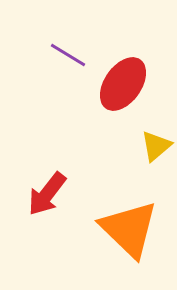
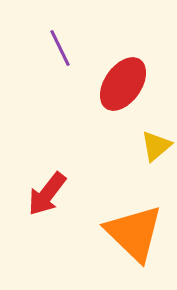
purple line: moved 8 px left, 7 px up; rotated 33 degrees clockwise
orange triangle: moved 5 px right, 4 px down
